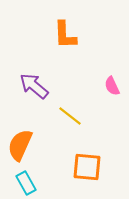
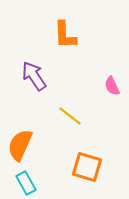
purple arrow: moved 10 px up; rotated 16 degrees clockwise
orange square: rotated 12 degrees clockwise
